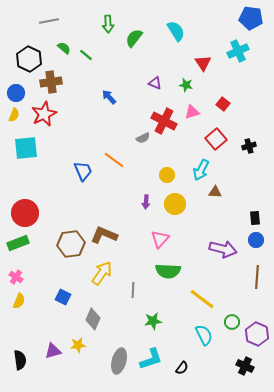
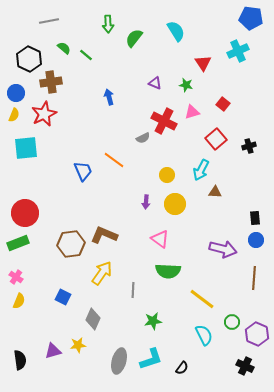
blue arrow at (109, 97): rotated 28 degrees clockwise
pink triangle at (160, 239): rotated 36 degrees counterclockwise
brown line at (257, 277): moved 3 px left, 1 px down
